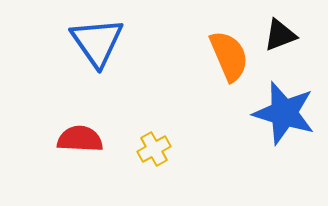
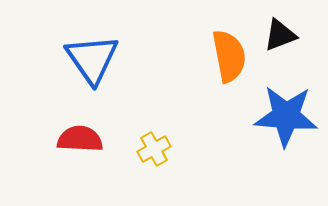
blue triangle: moved 5 px left, 17 px down
orange semicircle: rotated 12 degrees clockwise
blue star: moved 2 px right, 3 px down; rotated 12 degrees counterclockwise
